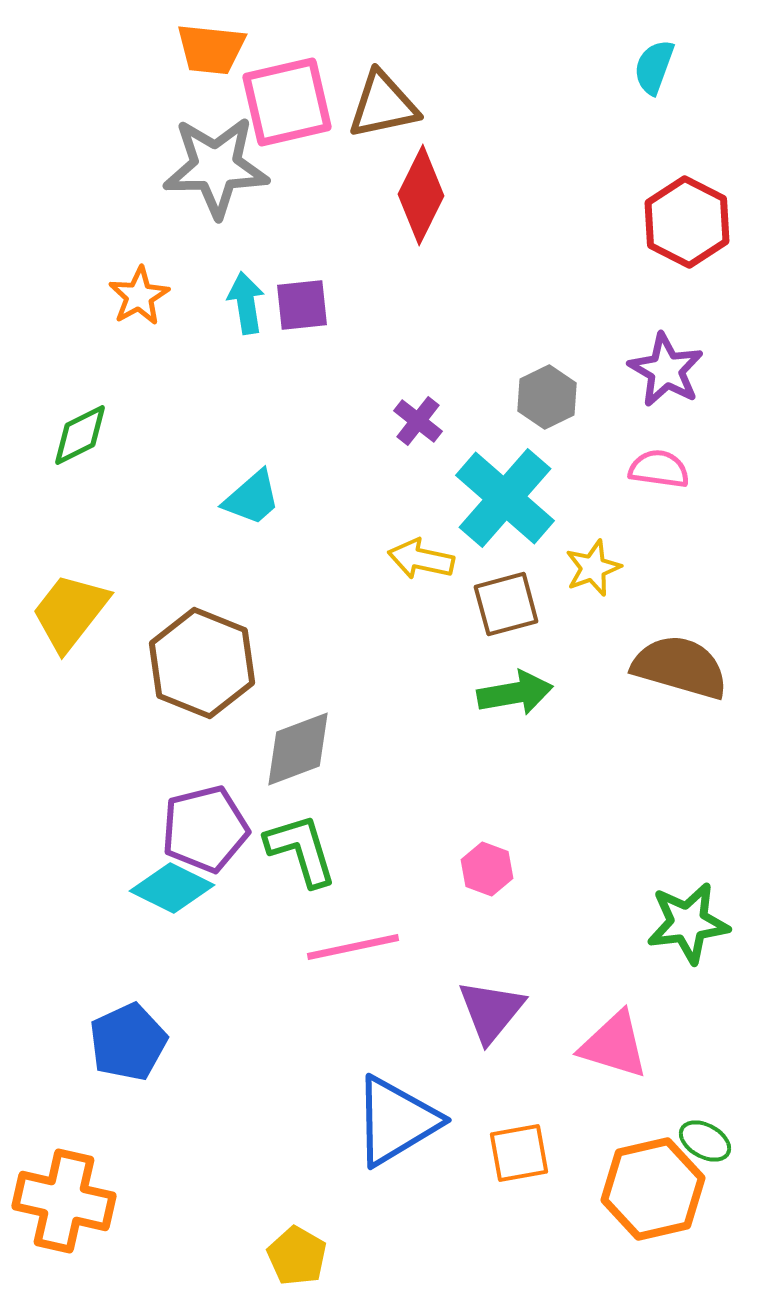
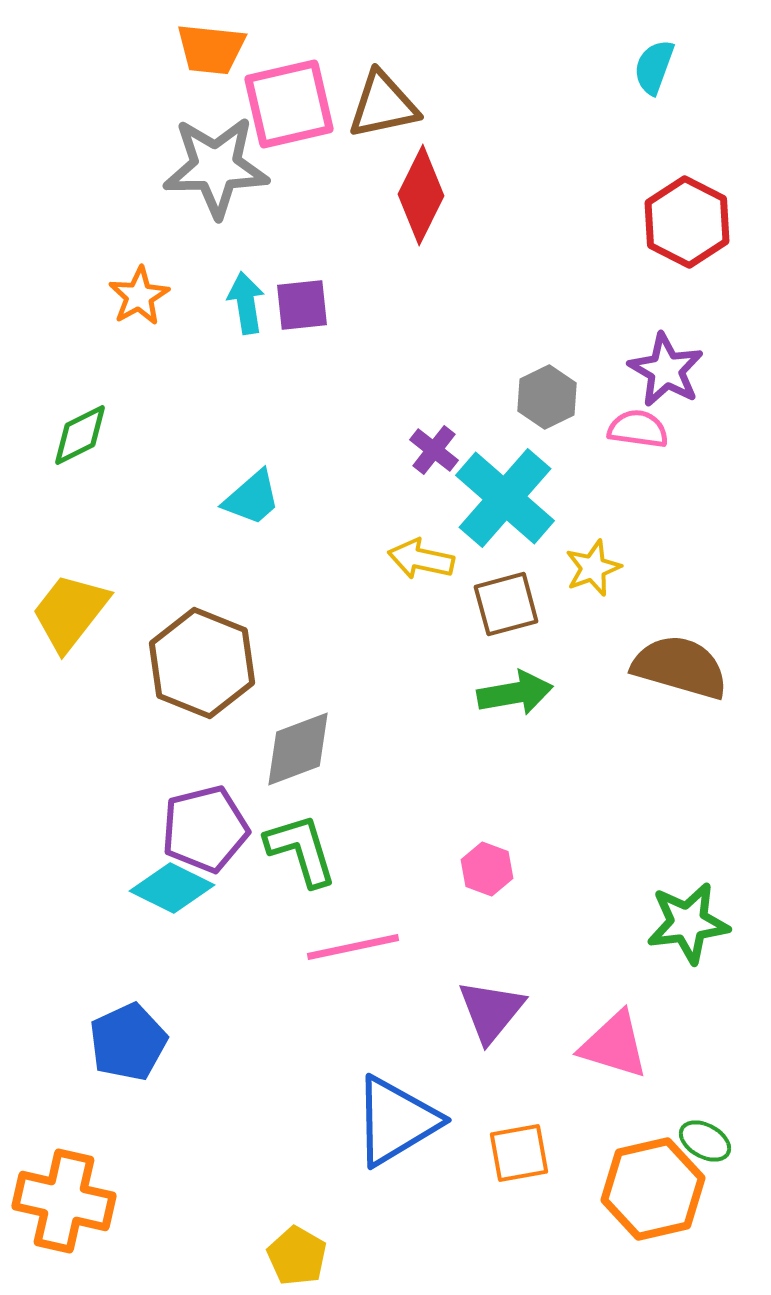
pink square: moved 2 px right, 2 px down
purple cross: moved 16 px right, 29 px down
pink semicircle: moved 21 px left, 40 px up
